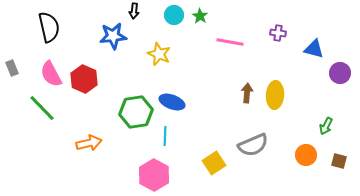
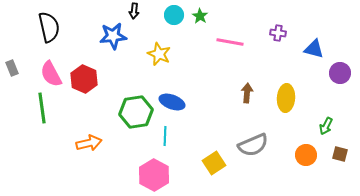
yellow ellipse: moved 11 px right, 3 px down
green line: rotated 36 degrees clockwise
brown square: moved 1 px right, 7 px up
